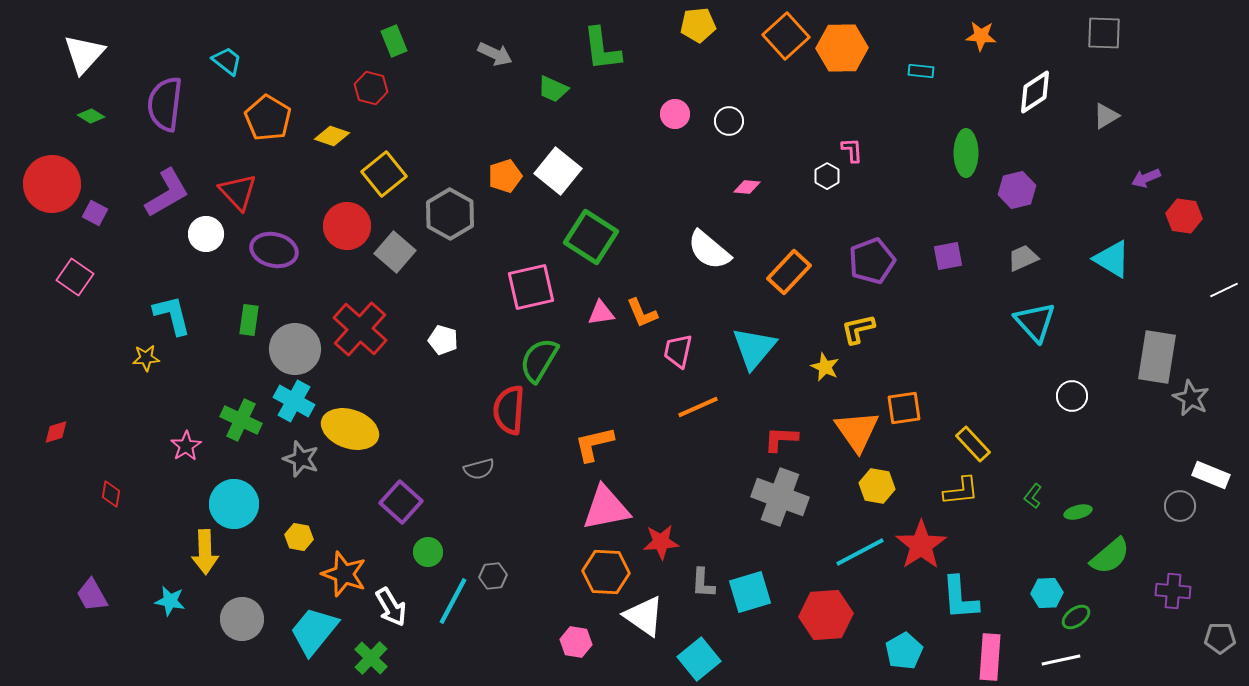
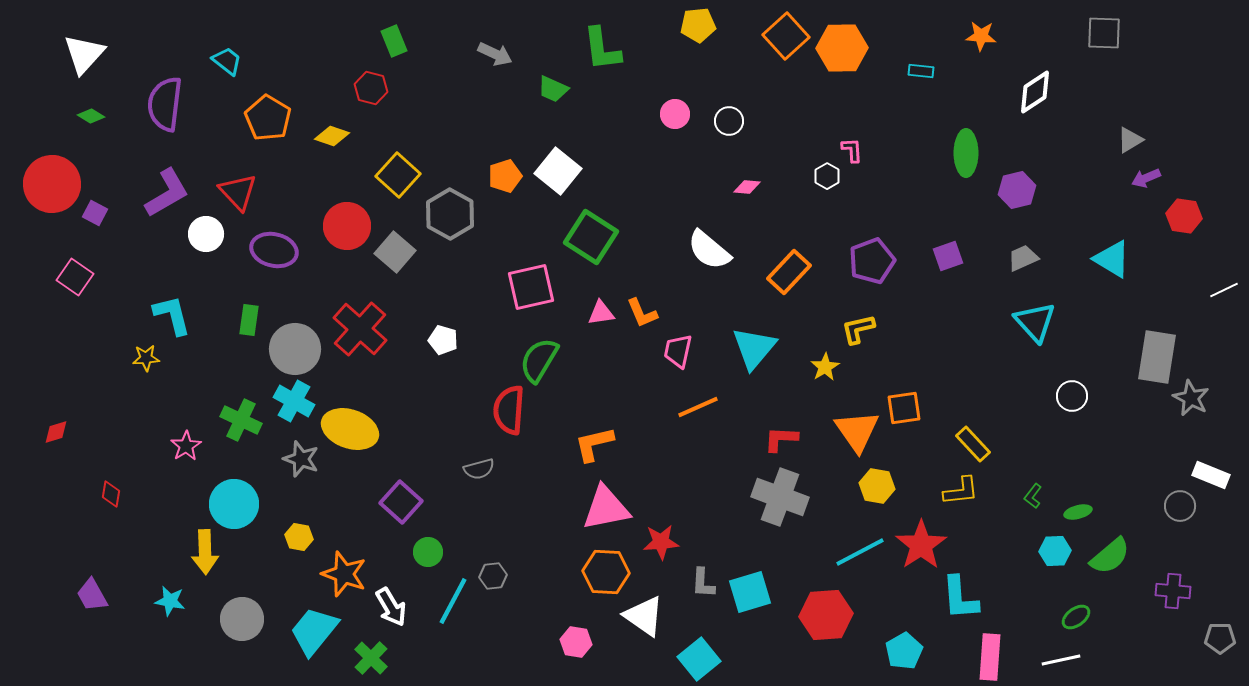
gray triangle at (1106, 116): moved 24 px right, 24 px down
yellow square at (384, 174): moved 14 px right, 1 px down; rotated 9 degrees counterclockwise
purple square at (948, 256): rotated 8 degrees counterclockwise
yellow star at (825, 367): rotated 16 degrees clockwise
cyan hexagon at (1047, 593): moved 8 px right, 42 px up
